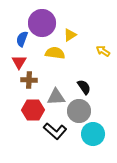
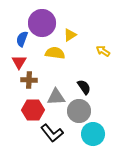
black L-shape: moved 3 px left, 2 px down; rotated 10 degrees clockwise
